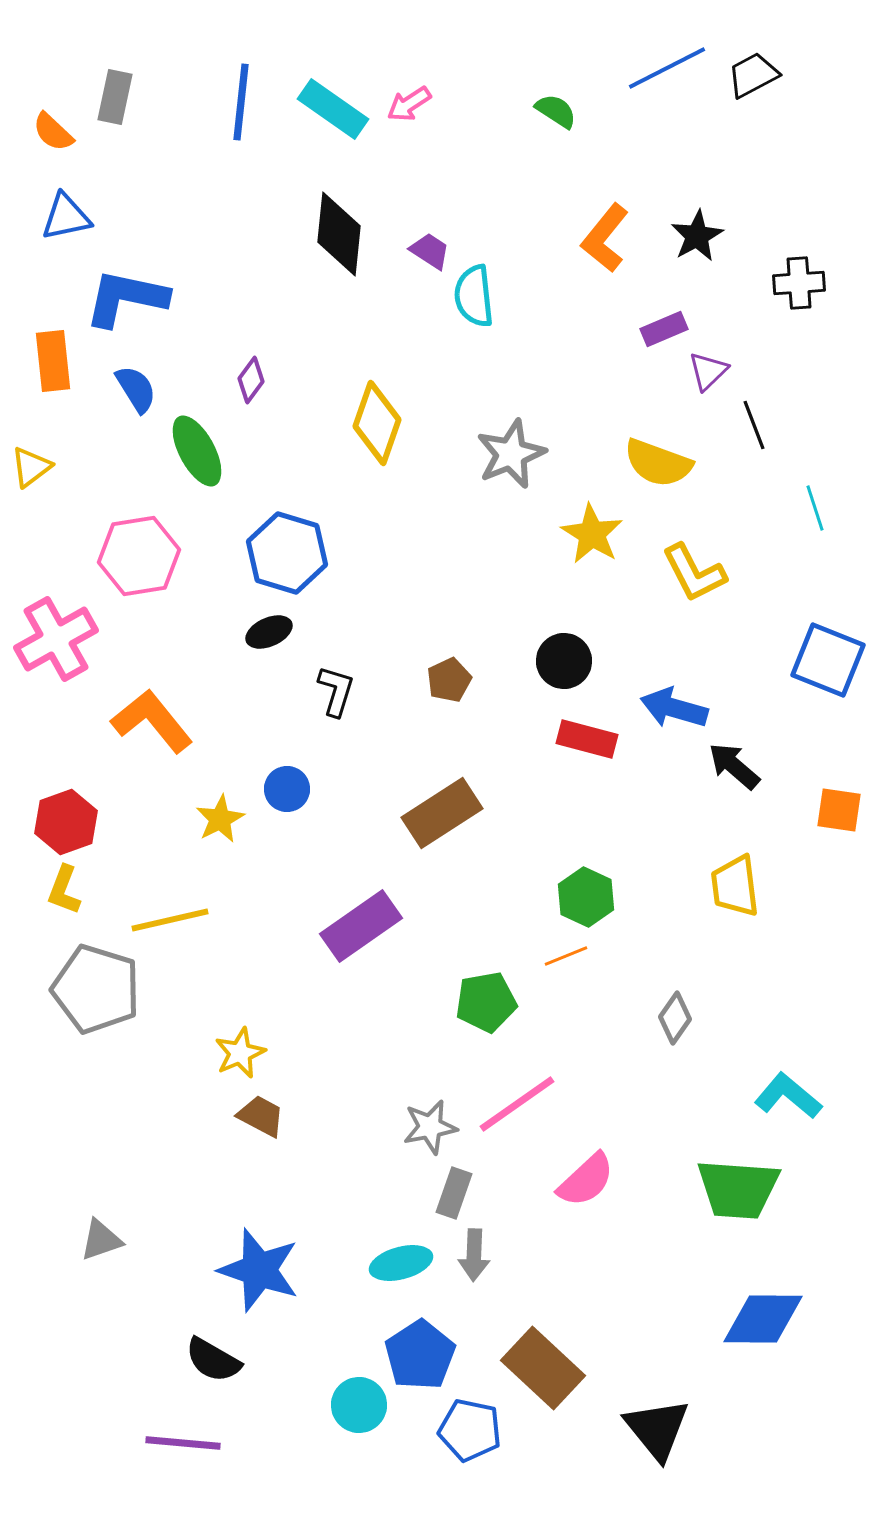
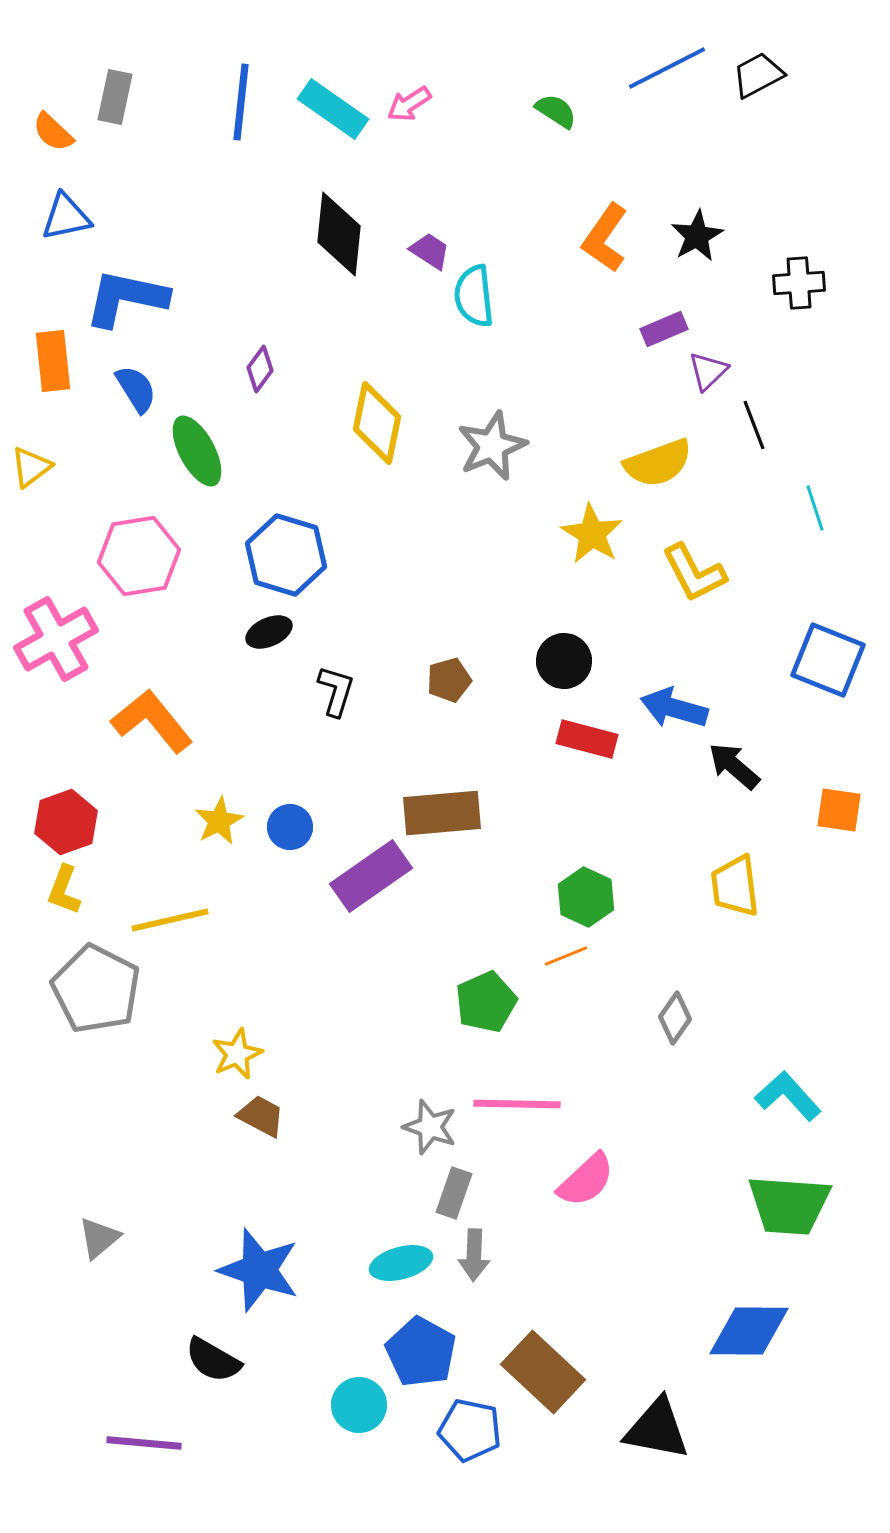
black trapezoid at (753, 75): moved 5 px right
orange L-shape at (605, 238): rotated 4 degrees counterclockwise
purple diamond at (251, 380): moved 9 px right, 11 px up
yellow diamond at (377, 423): rotated 8 degrees counterclockwise
gray star at (511, 454): moved 19 px left, 8 px up
yellow semicircle at (658, 463): rotated 40 degrees counterclockwise
blue hexagon at (287, 553): moved 1 px left, 2 px down
brown pentagon at (449, 680): rotated 9 degrees clockwise
blue circle at (287, 789): moved 3 px right, 38 px down
brown rectangle at (442, 813): rotated 28 degrees clockwise
yellow star at (220, 819): moved 1 px left, 2 px down
purple rectangle at (361, 926): moved 10 px right, 50 px up
gray pentagon at (96, 989): rotated 10 degrees clockwise
green pentagon at (486, 1002): rotated 14 degrees counterclockwise
yellow star at (240, 1053): moved 3 px left, 1 px down
cyan L-shape at (788, 1096): rotated 8 degrees clockwise
pink line at (517, 1104): rotated 36 degrees clockwise
gray star at (430, 1127): rotated 30 degrees clockwise
green trapezoid at (738, 1189): moved 51 px right, 16 px down
gray triangle at (101, 1240): moved 2 px left, 2 px up; rotated 21 degrees counterclockwise
blue diamond at (763, 1319): moved 14 px left, 12 px down
blue pentagon at (420, 1355): moved 1 px right, 3 px up; rotated 10 degrees counterclockwise
brown rectangle at (543, 1368): moved 4 px down
black triangle at (657, 1429): rotated 40 degrees counterclockwise
purple line at (183, 1443): moved 39 px left
